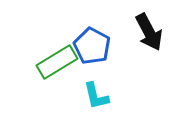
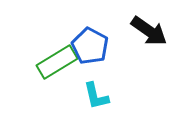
black arrow: moved 1 px up; rotated 27 degrees counterclockwise
blue pentagon: moved 2 px left
